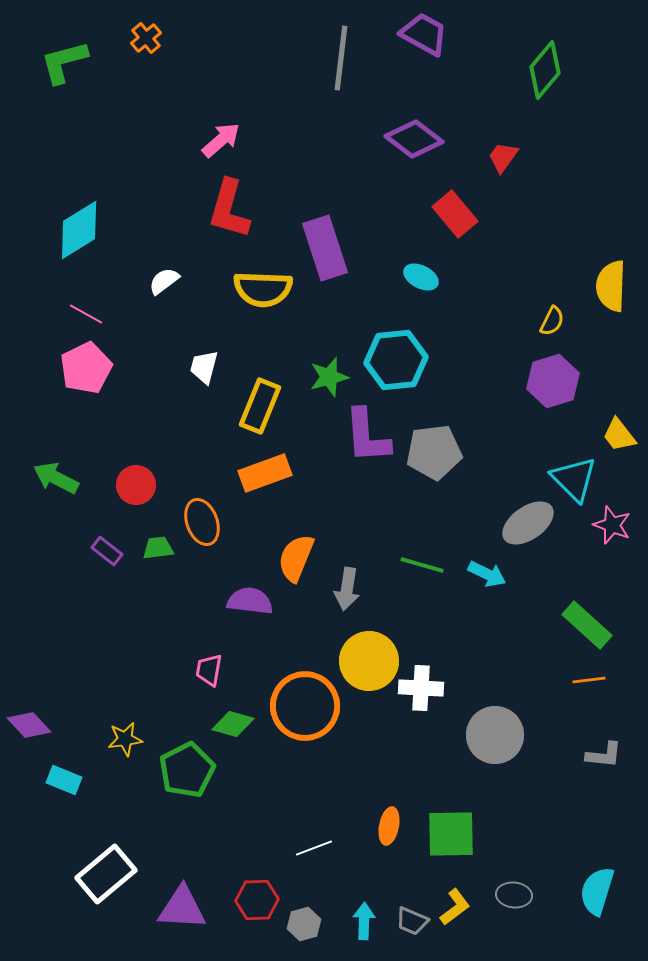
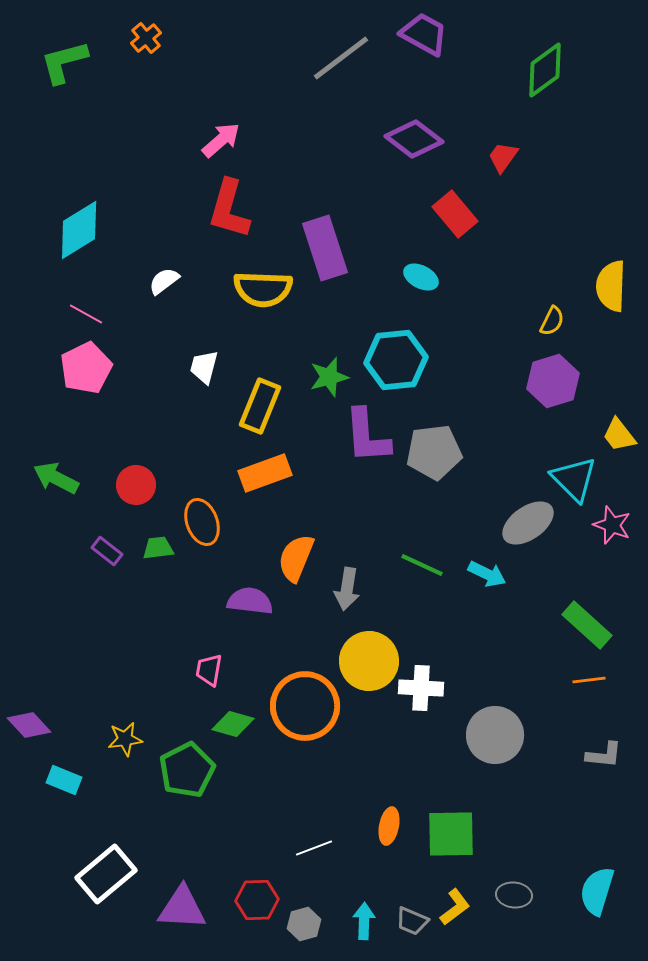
gray line at (341, 58): rotated 46 degrees clockwise
green diamond at (545, 70): rotated 14 degrees clockwise
green line at (422, 565): rotated 9 degrees clockwise
